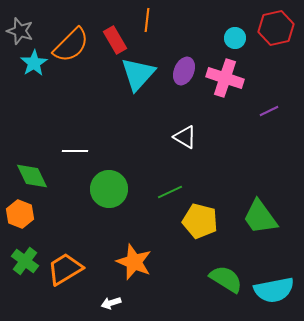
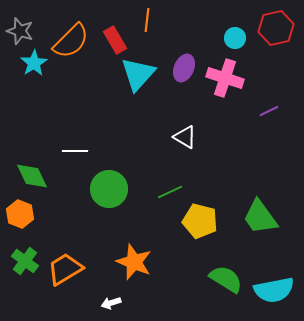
orange semicircle: moved 4 px up
purple ellipse: moved 3 px up
